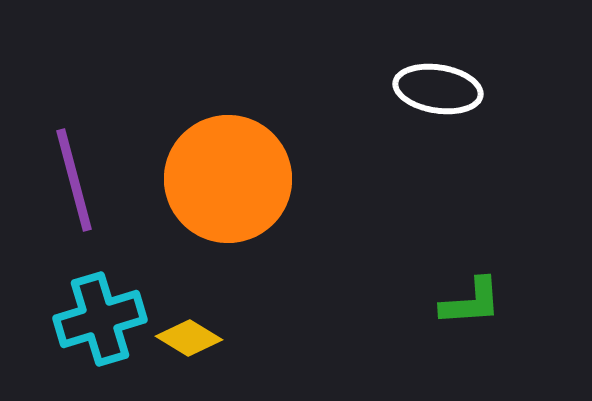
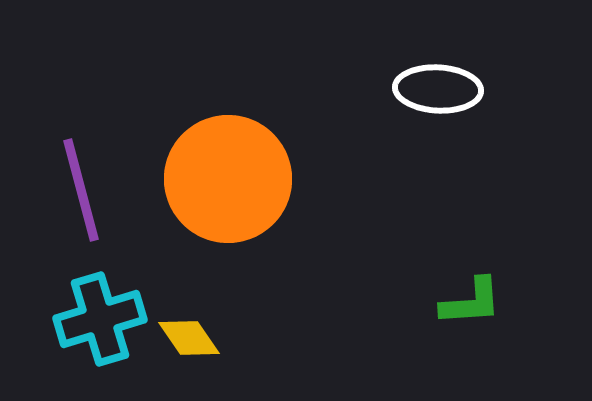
white ellipse: rotated 6 degrees counterclockwise
purple line: moved 7 px right, 10 px down
yellow diamond: rotated 24 degrees clockwise
